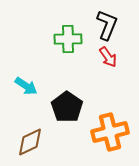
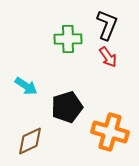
black pentagon: rotated 20 degrees clockwise
orange cross: rotated 30 degrees clockwise
brown diamond: moved 1 px up
